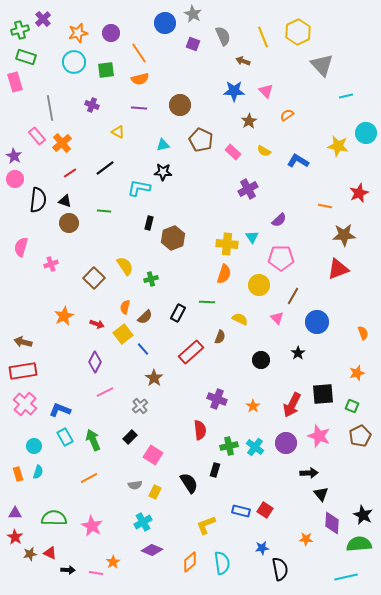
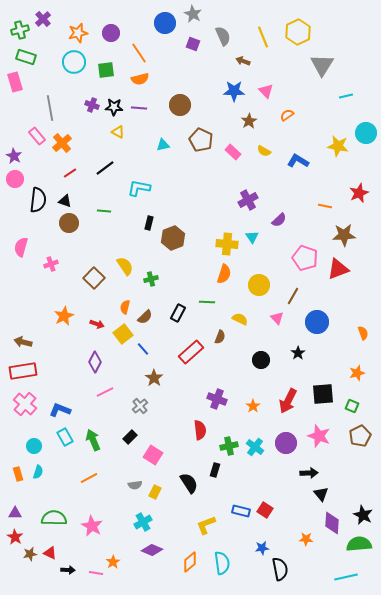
gray triangle at (322, 65): rotated 15 degrees clockwise
black star at (163, 172): moved 49 px left, 65 px up
purple cross at (248, 189): moved 11 px down
pink pentagon at (281, 258): moved 24 px right; rotated 20 degrees clockwise
red arrow at (292, 405): moved 4 px left, 4 px up
